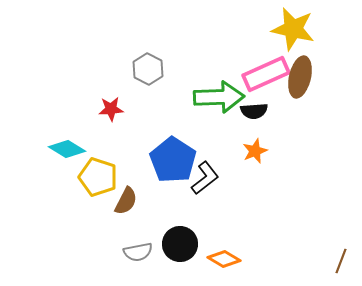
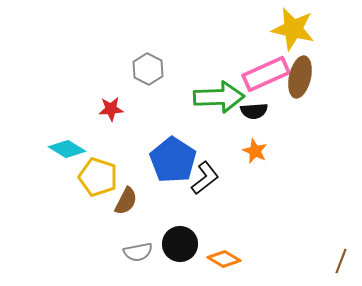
orange star: rotated 25 degrees counterclockwise
